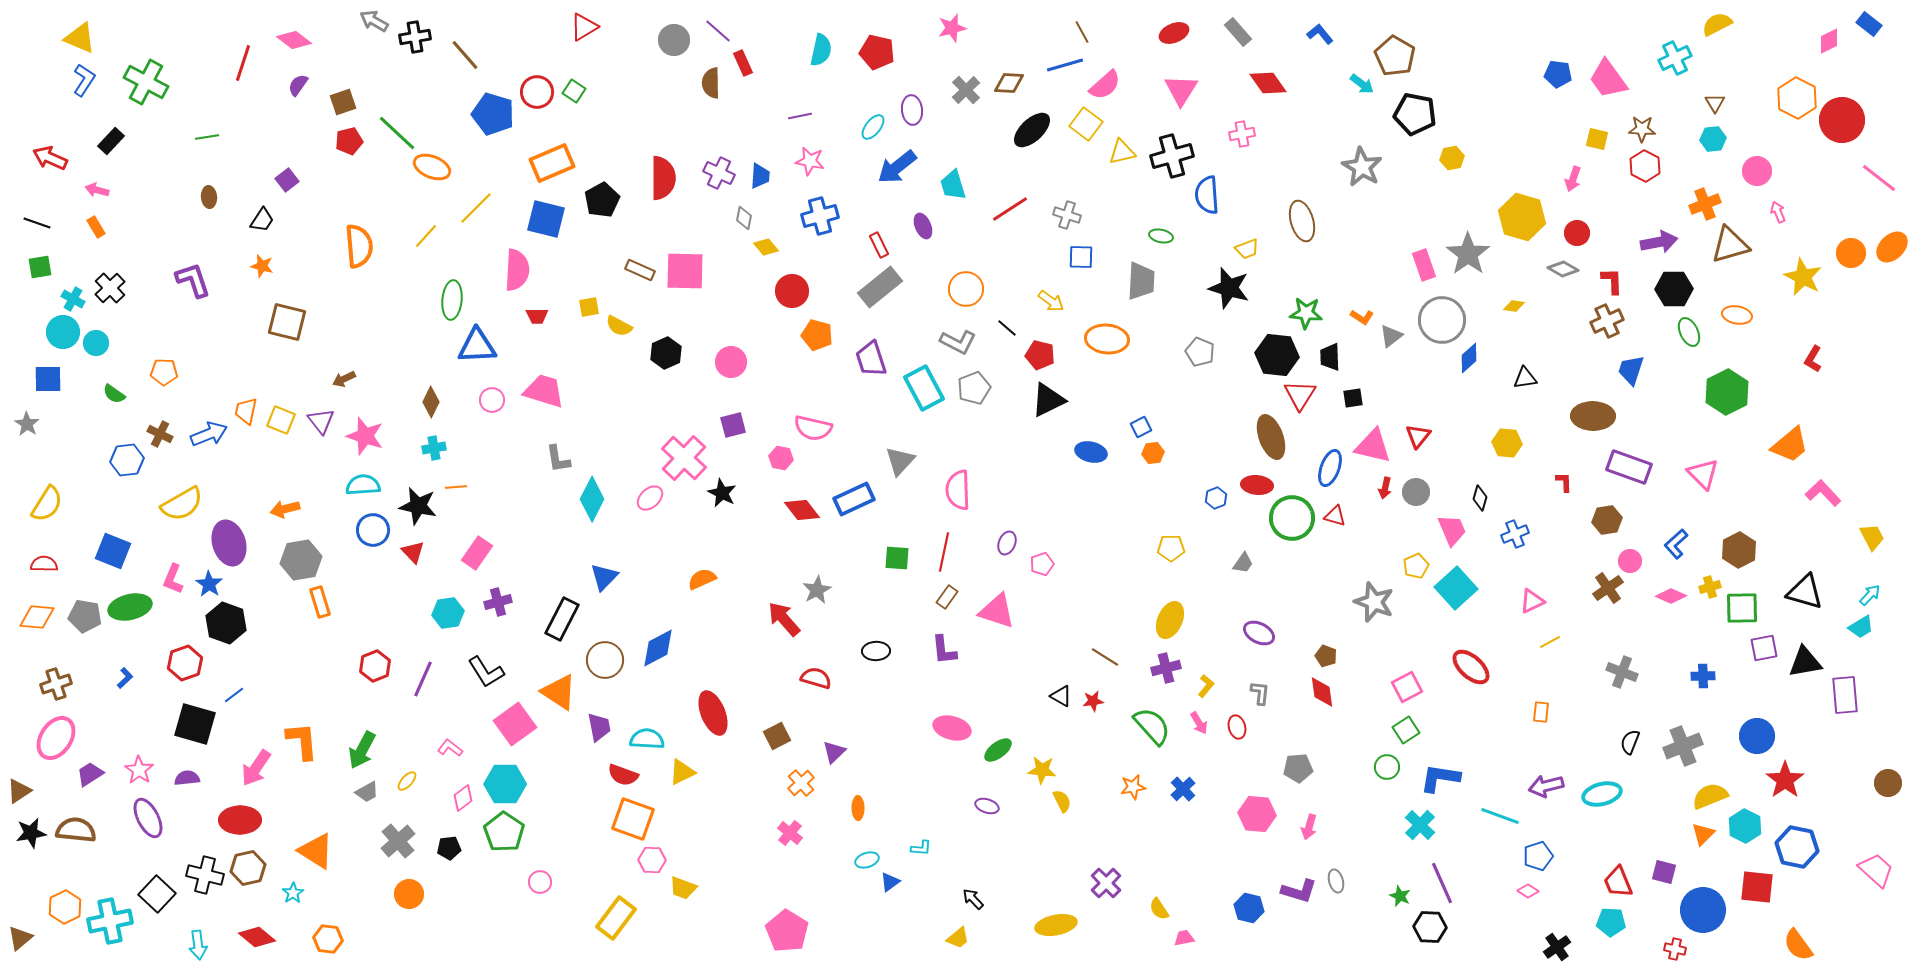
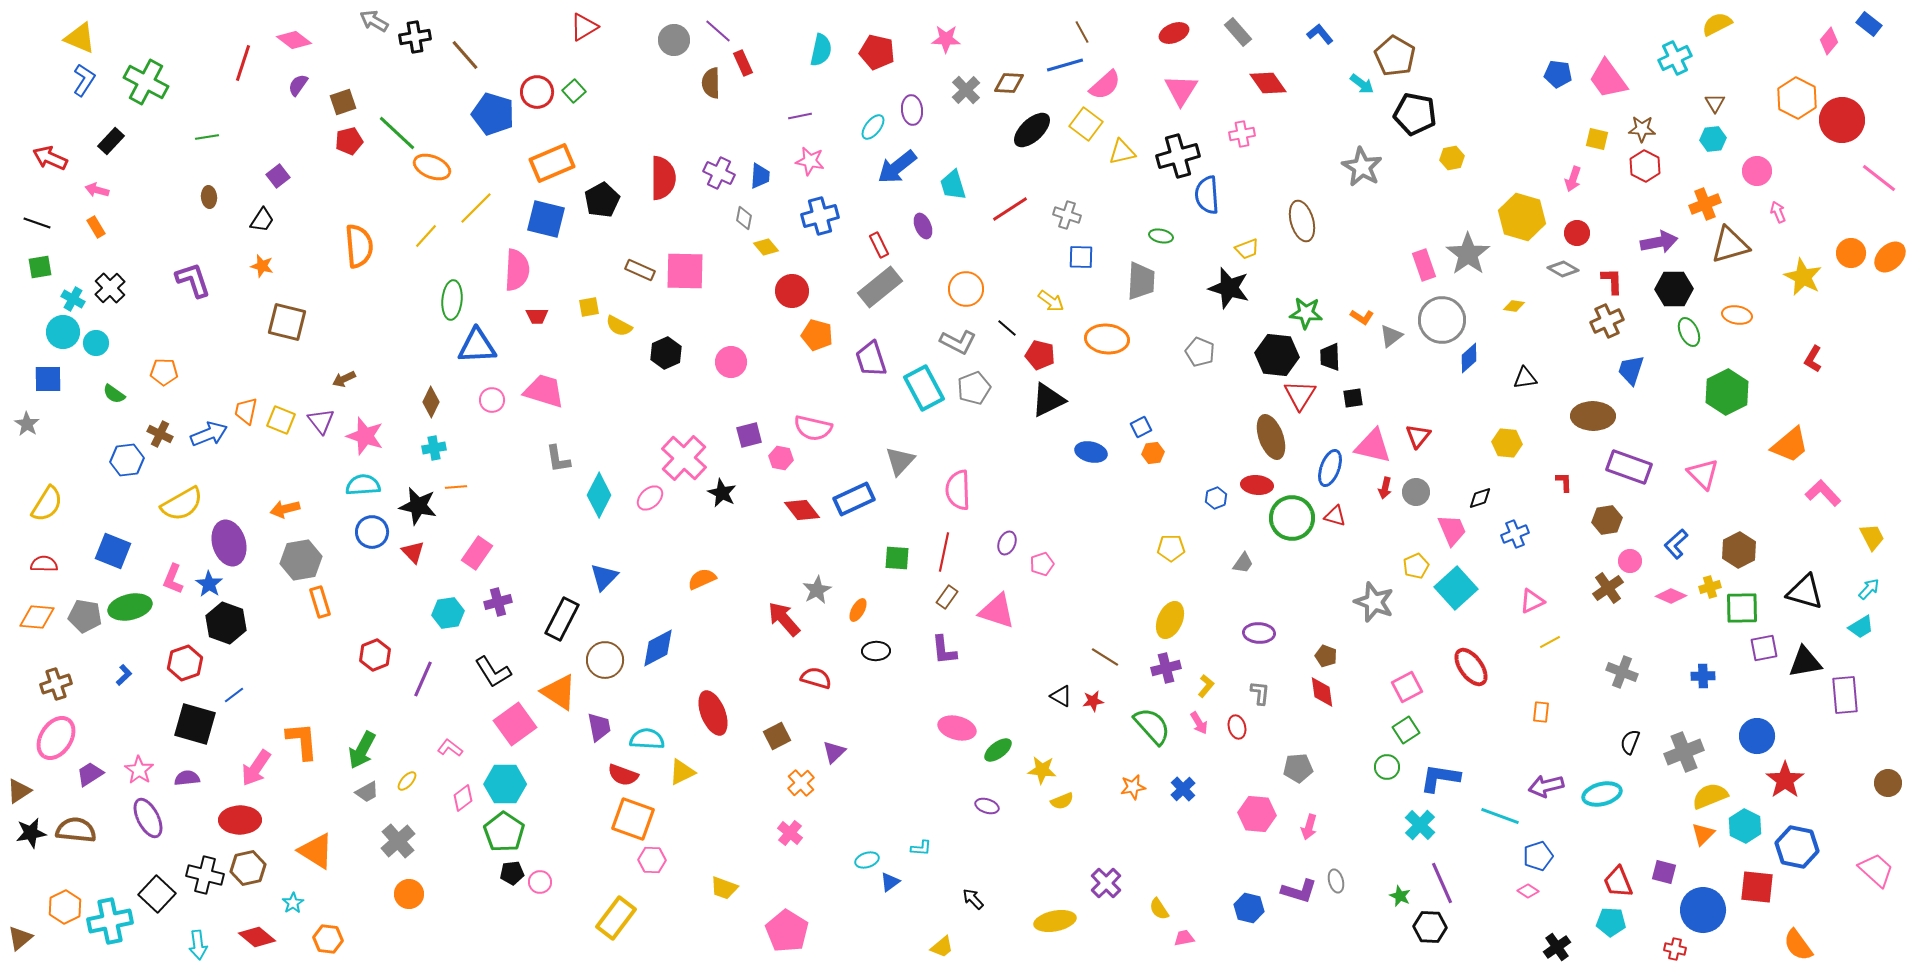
pink star at (952, 28): moved 6 px left, 11 px down; rotated 16 degrees clockwise
pink diamond at (1829, 41): rotated 24 degrees counterclockwise
green square at (574, 91): rotated 15 degrees clockwise
black cross at (1172, 156): moved 6 px right
purple square at (287, 180): moved 9 px left, 4 px up
orange ellipse at (1892, 247): moved 2 px left, 10 px down
purple square at (733, 425): moved 16 px right, 10 px down
black diamond at (1480, 498): rotated 55 degrees clockwise
cyan diamond at (592, 499): moved 7 px right, 4 px up
blue circle at (373, 530): moved 1 px left, 2 px down
cyan arrow at (1870, 595): moved 1 px left, 6 px up
purple ellipse at (1259, 633): rotated 24 degrees counterclockwise
red hexagon at (375, 666): moved 11 px up
red ellipse at (1471, 667): rotated 12 degrees clockwise
black L-shape at (486, 672): moved 7 px right
blue L-shape at (125, 678): moved 1 px left, 3 px up
pink ellipse at (952, 728): moved 5 px right
gray cross at (1683, 746): moved 1 px right, 6 px down
yellow semicircle at (1062, 801): rotated 95 degrees clockwise
orange ellipse at (858, 808): moved 198 px up; rotated 30 degrees clockwise
black pentagon at (449, 848): moved 63 px right, 25 px down
yellow trapezoid at (683, 888): moved 41 px right
cyan star at (293, 893): moved 10 px down
yellow ellipse at (1056, 925): moved 1 px left, 4 px up
yellow trapezoid at (958, 938): moved 16 px left, 9 px down
